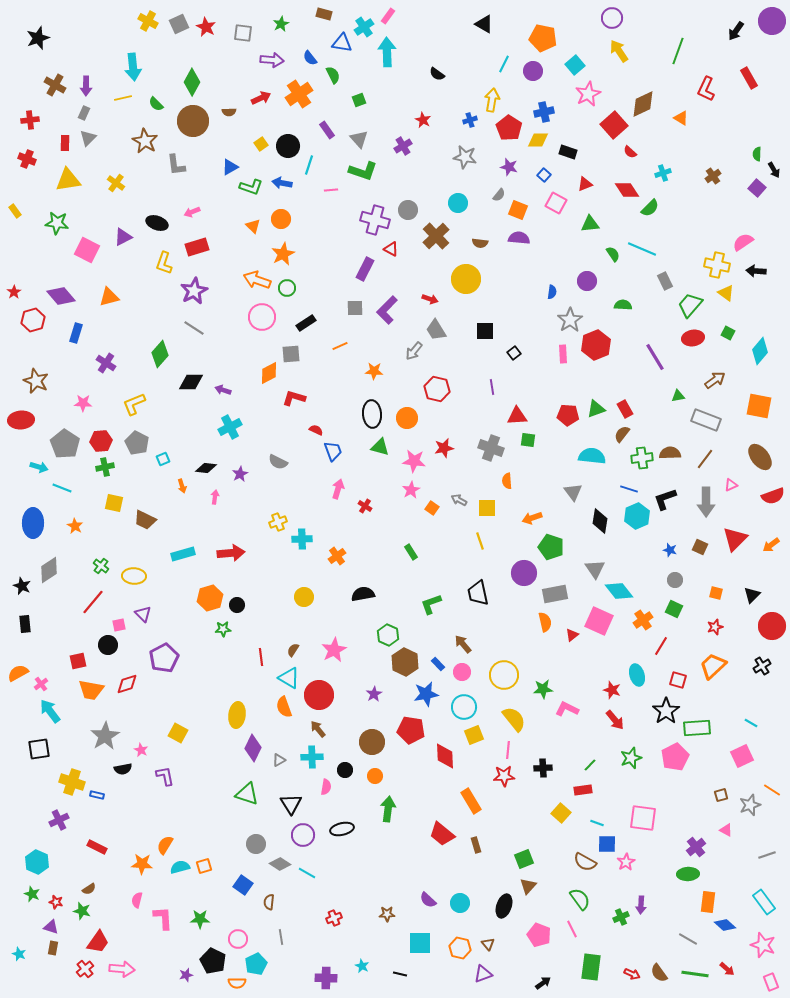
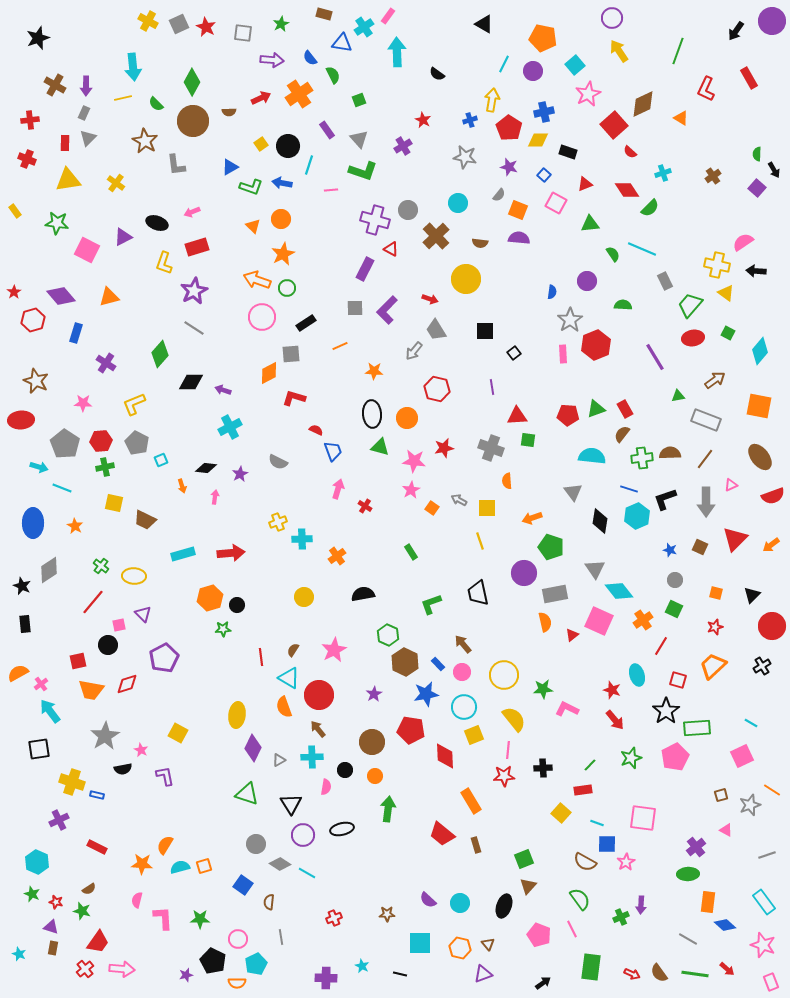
cyan arrow at (387, 52): moved 10 px right
cyan square at (163, 459): moved 2 px left, 1 px down
